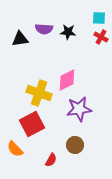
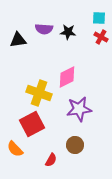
black triangle: moved 2 px left, 1 px down
pink diamond: moved 3 px up
